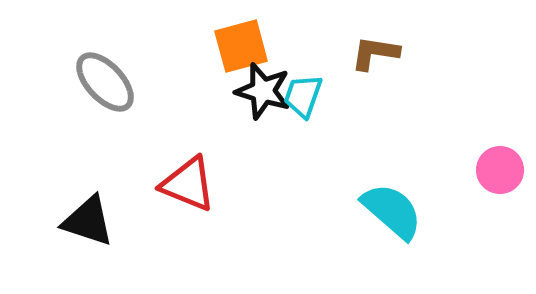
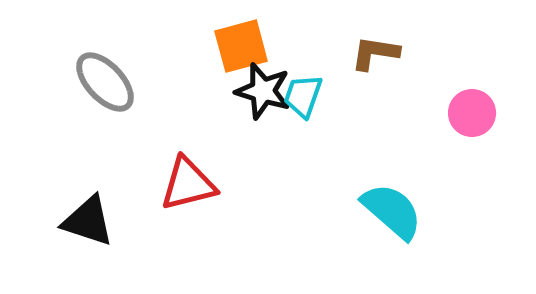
pink circle: moved 28 px left, 57 px up
red triangle: rotated 36 degrees counterclockwise
